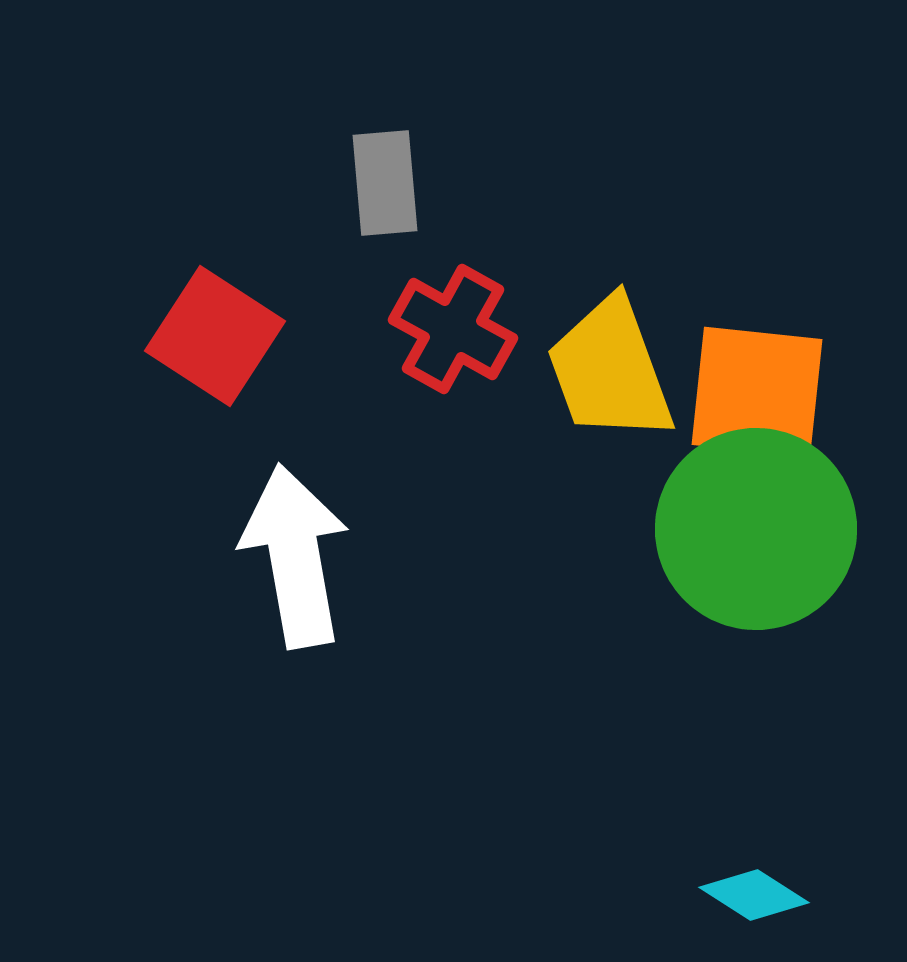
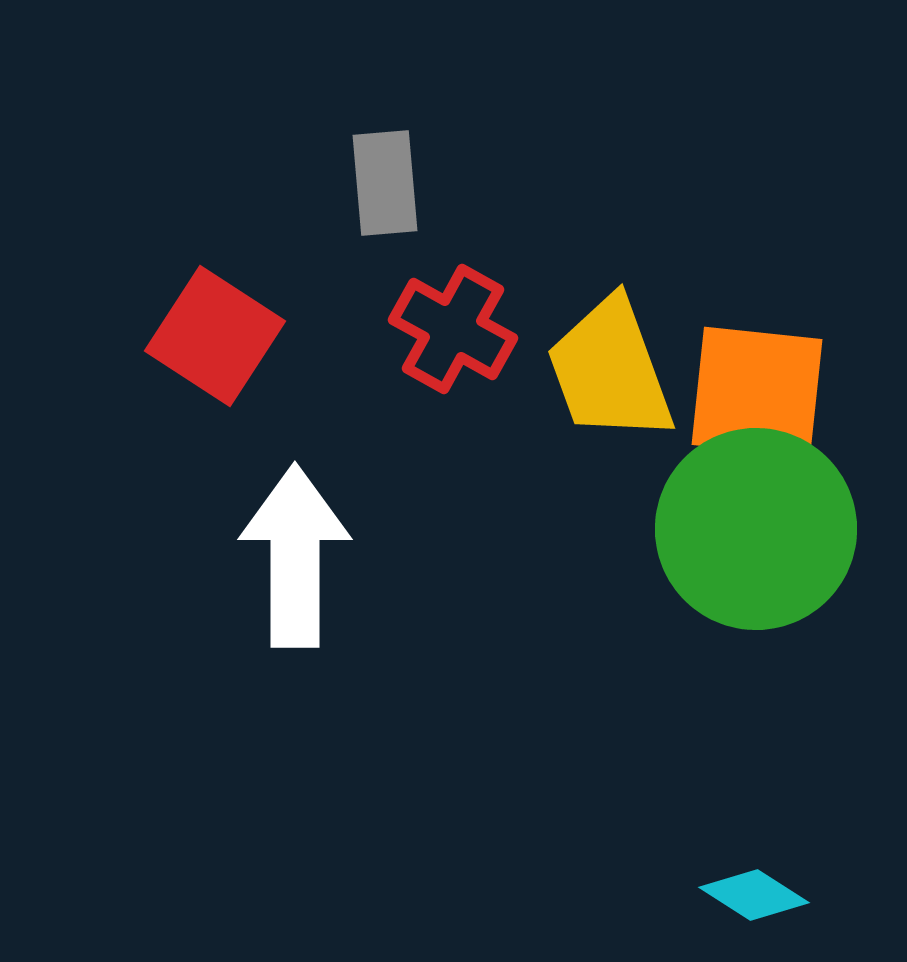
white arrow: rotated 10 degrees clockwise
